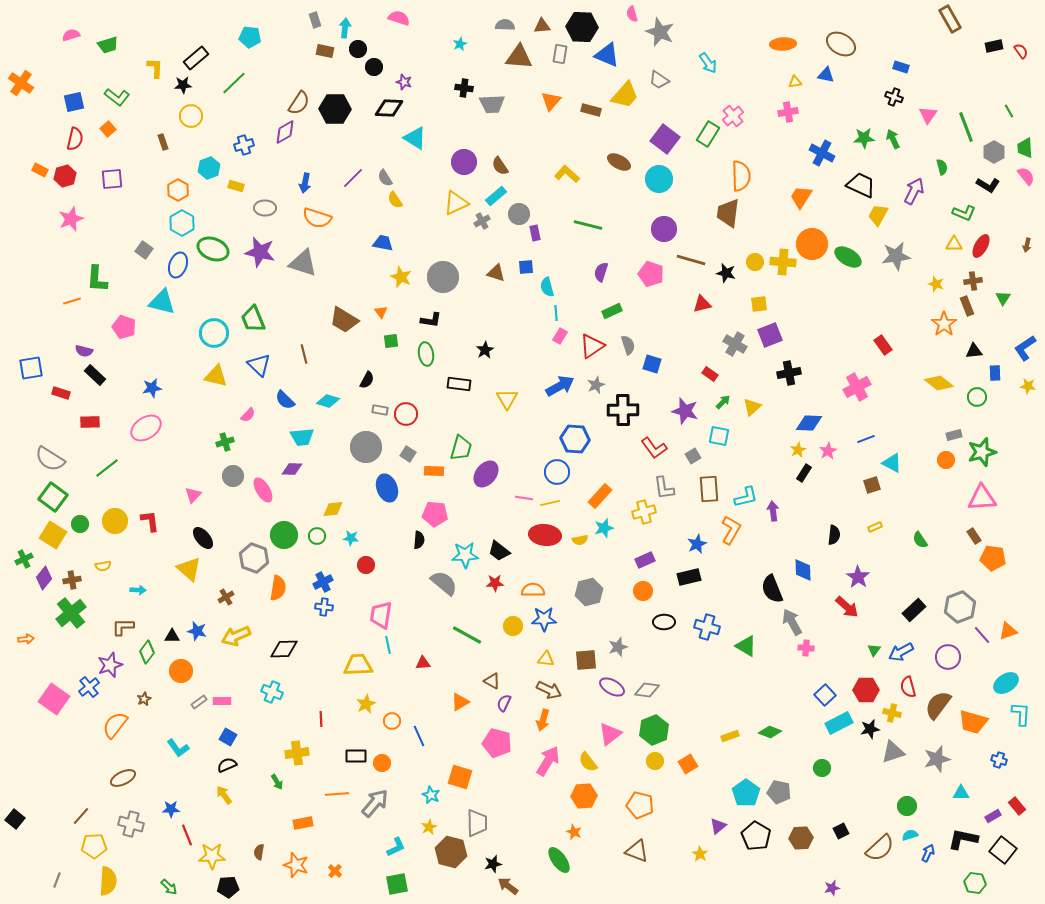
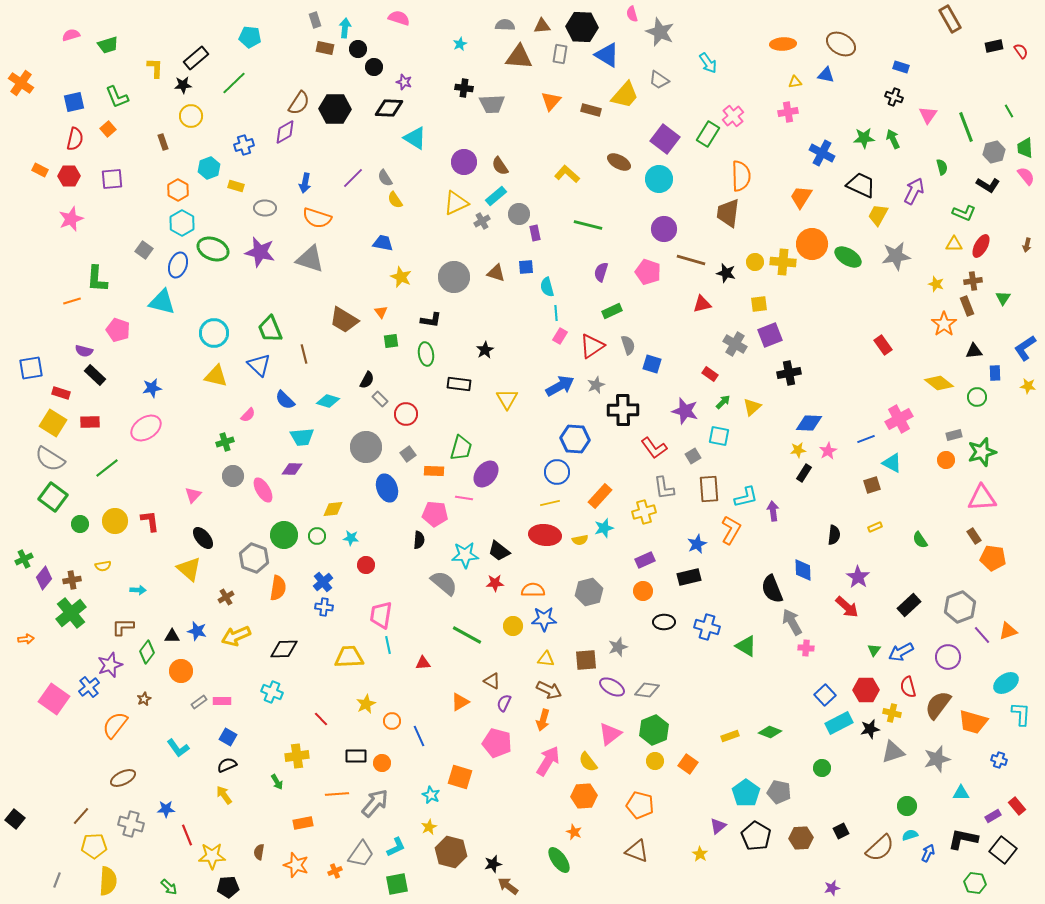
brown rectangle at (325, 51): moved 3 px up
blue triangle at (607, 55): rotated 8 degrees clockwise
green L-shape at (117, 97): rotated 30 degrees clockwise
gray hexagon at (994, 152): rotated 15 degrees clockwise
red hexagon at (65, 176): moved 4 px right; rotated 15 degrees clockwise
gray triangle at (303, 263): moved 7 px right, 4 px up
pink pentagon at (651, 274): moved 3 px left, 2 px up
gray circle at (443, 277): moved 11 px right
green trapezoid at (253, 319): moved 17 px right, 10 px down
pink pentagon at (124, 327): moved 6 px left, 3 px down
pink cross at (857, 387): moved 42 px right, 32 px down
gray rectangle at (380, 410): moved 11 px up; rotated 35 degrees clockwise
yellow star at (798, 450): rotated 21 degrees clockwise
gray square at (408, 454): rotated 21 degrees clockwise
pink line at (524, 498): moved 60 px left
yellow square at (53, 535): moved 112 px up
blue cross at (323, 582): rotated 12 degrees counterclockwise
black rectangle at (914, 610): moved 5 px left, 5 px up
yellow trapezoid at (358, 665): moved 9 px left, 8 px up
red line at (321, 719): rotated 42 degrees counterclockwise
yellow cross at (297, 753): moved 3 px down
orange square at (688, 764): rotated 24 degrees counterclockwise
blue star at (171, 809): moved 5 px left
gray trapezoid at (477, 823): moved 116 px left, 31 px down; rotated 36 degrees clockwise
orange cross at (335, 871): rotated 24 degrees clockwise
